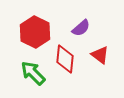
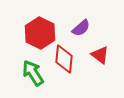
red hexagon: moved 5 px right, 1 px down
red diamond: moved 1 px left
green arrow: rotated 12 degrees clockwise
